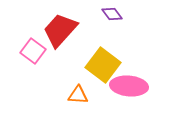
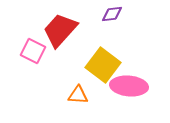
purple diamond: rotated 60 degrees counterclockwise
pink square: rotated 10 degrees counterclockwise
